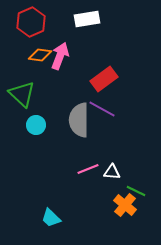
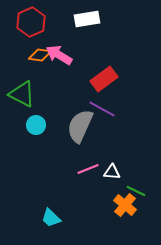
pink arrow: moved 1 px left, 1 px up; rotated 80 degrees counterclockwise
green triangle: rotated 16 degrees counterclockwise
gray semicircle: moved 1 px right, 6 px down; rotated 24 degrees clockwise
